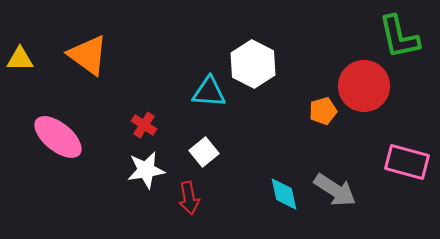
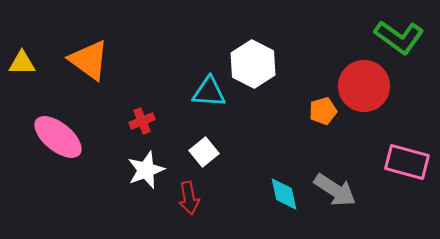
green L-shape: rotated 42 degrees counterclockwise
orange triangle: moved 1 px right, 5 px down
yellow triangle: moved 2 px right, 4 px down
red cross: moved 2 px left, 4 px up; rotated 35 degrees clockwise
white star: rotated 12 degrees counterclockwise
